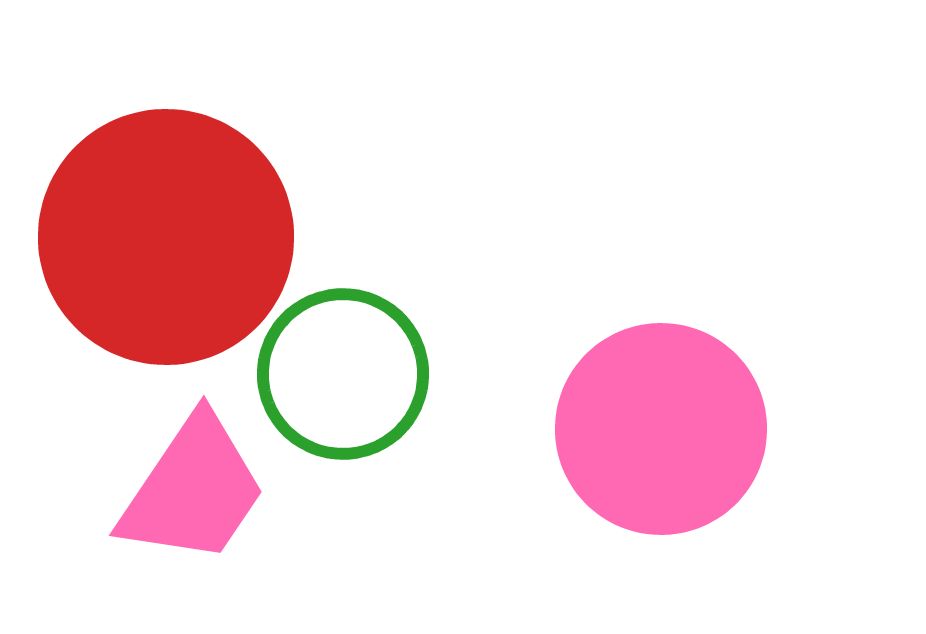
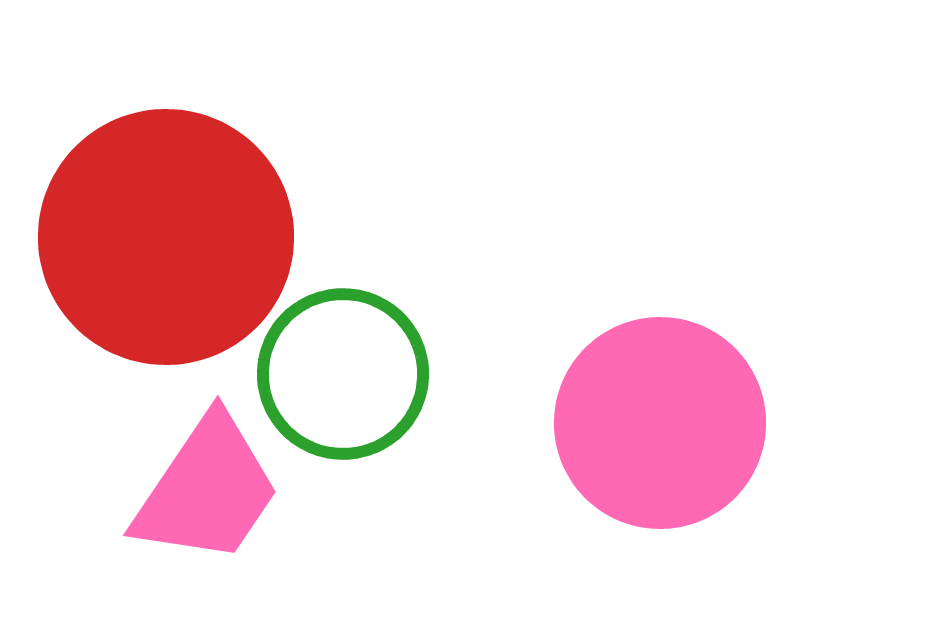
pink circle: moved 1 px left, 6 px up
pink trapezoid: moved 14 px right
